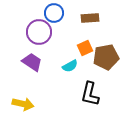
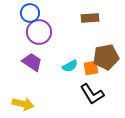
blue circle: moved 24 px left
orange square: moved 6 px right, 20 px down; rotated 14 degrees clockwise
black L-shape: moved 2 px right; rotated 45 degrees counterclockwise
